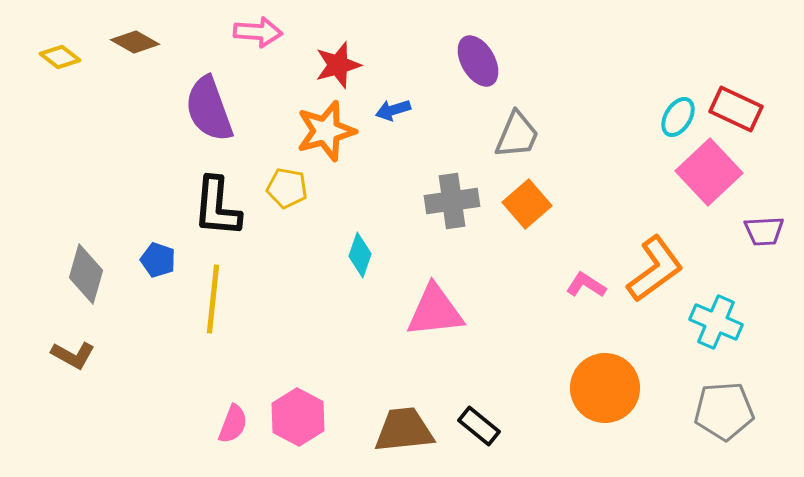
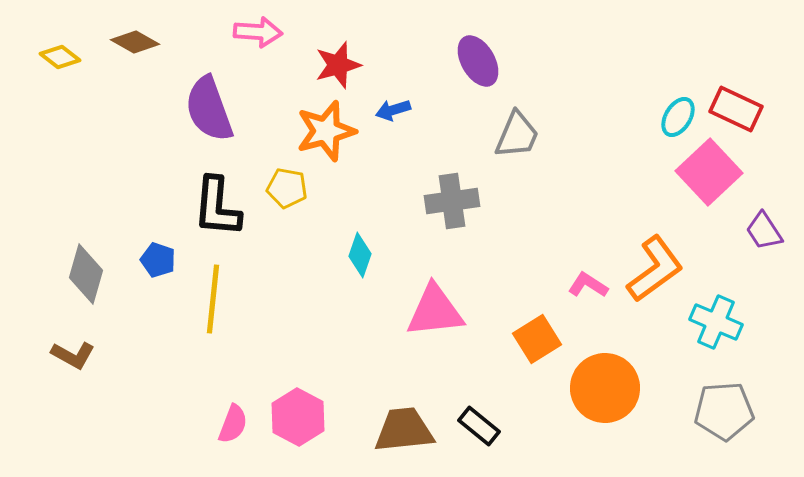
orange square: moved 10 px right, 135 px down; rotated 9 degrees clockwise
purple trapezoid: rotated 60 degrees clockwise
pink L-shape: moved 2 px right
